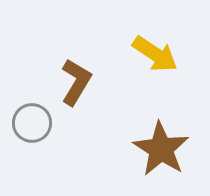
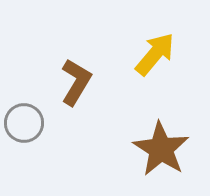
yellow arrow: rotated 84 degrees counterclockwise
gray circle: moved 8 px left
